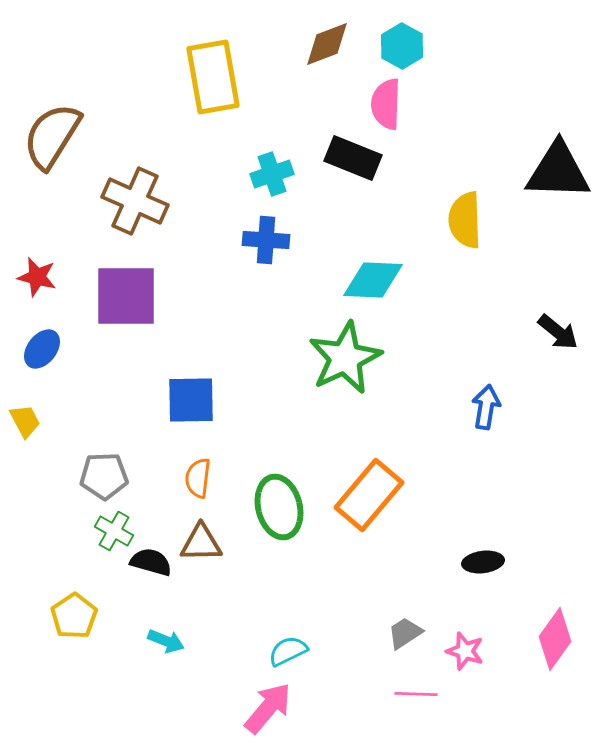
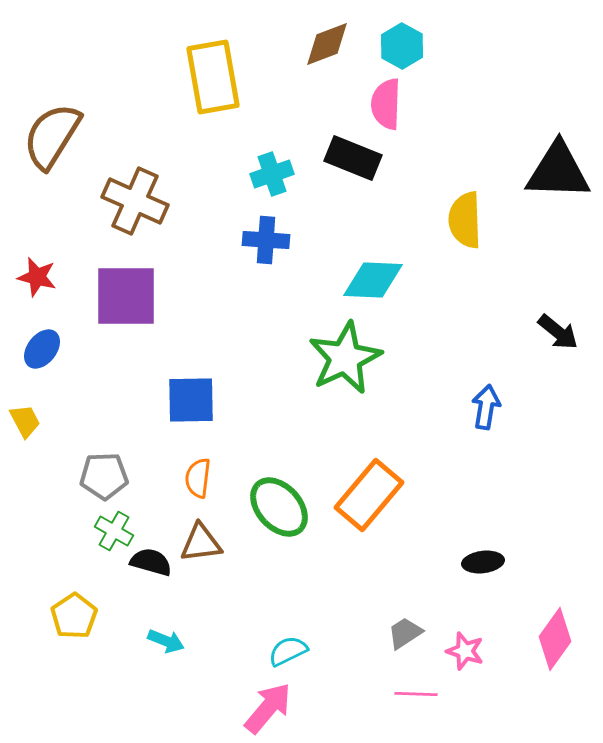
green ellipse: rotated 28 degrees counterclockwise
brown triangle: rotated 6 degrees counterclockwise
